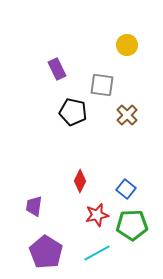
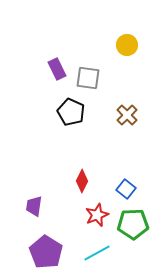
gray square: moved 14 px left, 7 px up
black pentagon: moved 2 px left; rotated 12 degrees clockwise
red diamond: moved 2 px right
red star: rotated 10 degrees counterclockwise
green pentagon: moved 1 px right, 1 px up
